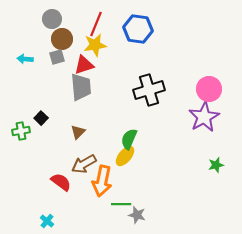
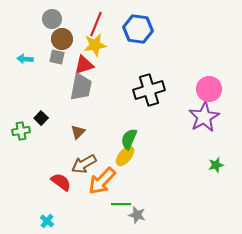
gray square: rotated 28 degrees clockwise
gray trapezoid: rotated 16 degrees clockwise
orange arrow: rotated 32 degrees clockwise
